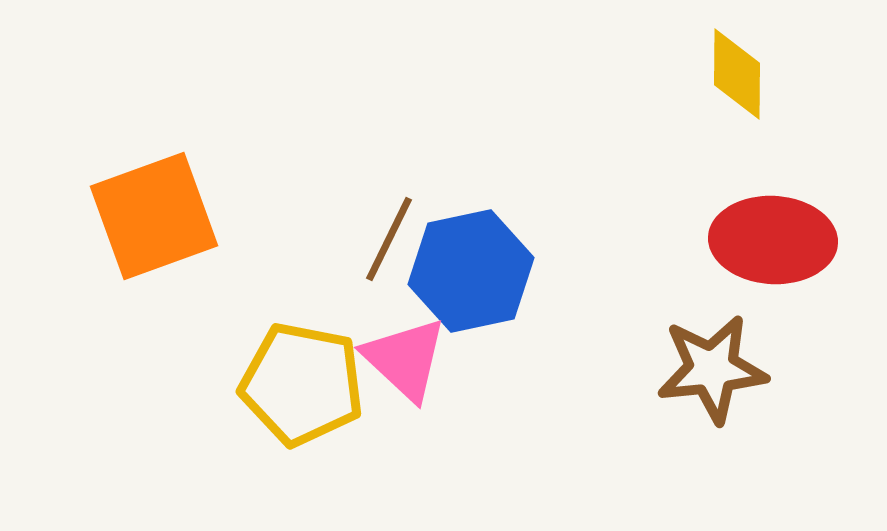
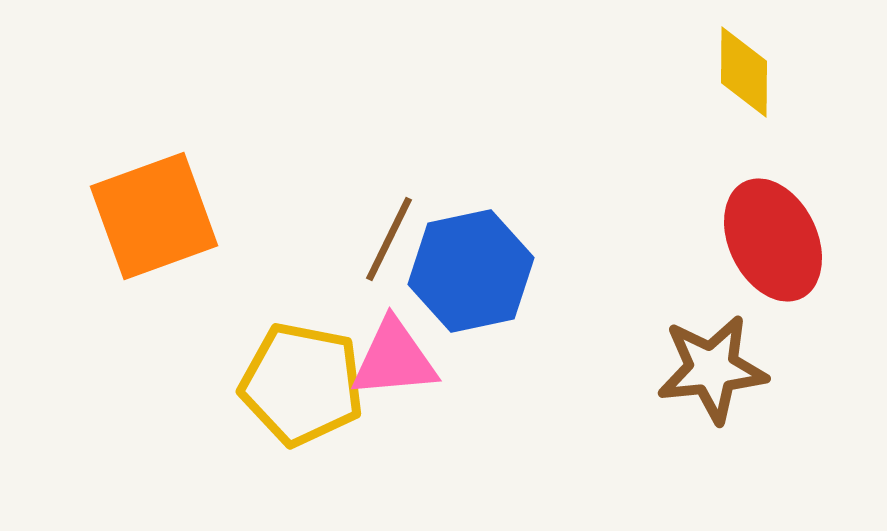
yellow diamond: moved 7 px right, 2 px up
red ellipse: rotated 61 degrees clockwise
pink triangle: moved 11 px left; rotated 48 degrees counterclockwise
